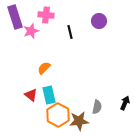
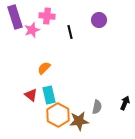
pink cross: moved 1 px right, 1 px down
purple circle: moved 1 px up
pink star: moved 1 px right, 1 px up
